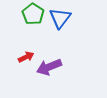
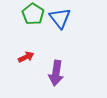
blue triangle: rotated 15 degrees counterclockwise
purple arrow: moved 7 px right, 6 px down; rotated 60 degrees counterclockwise
